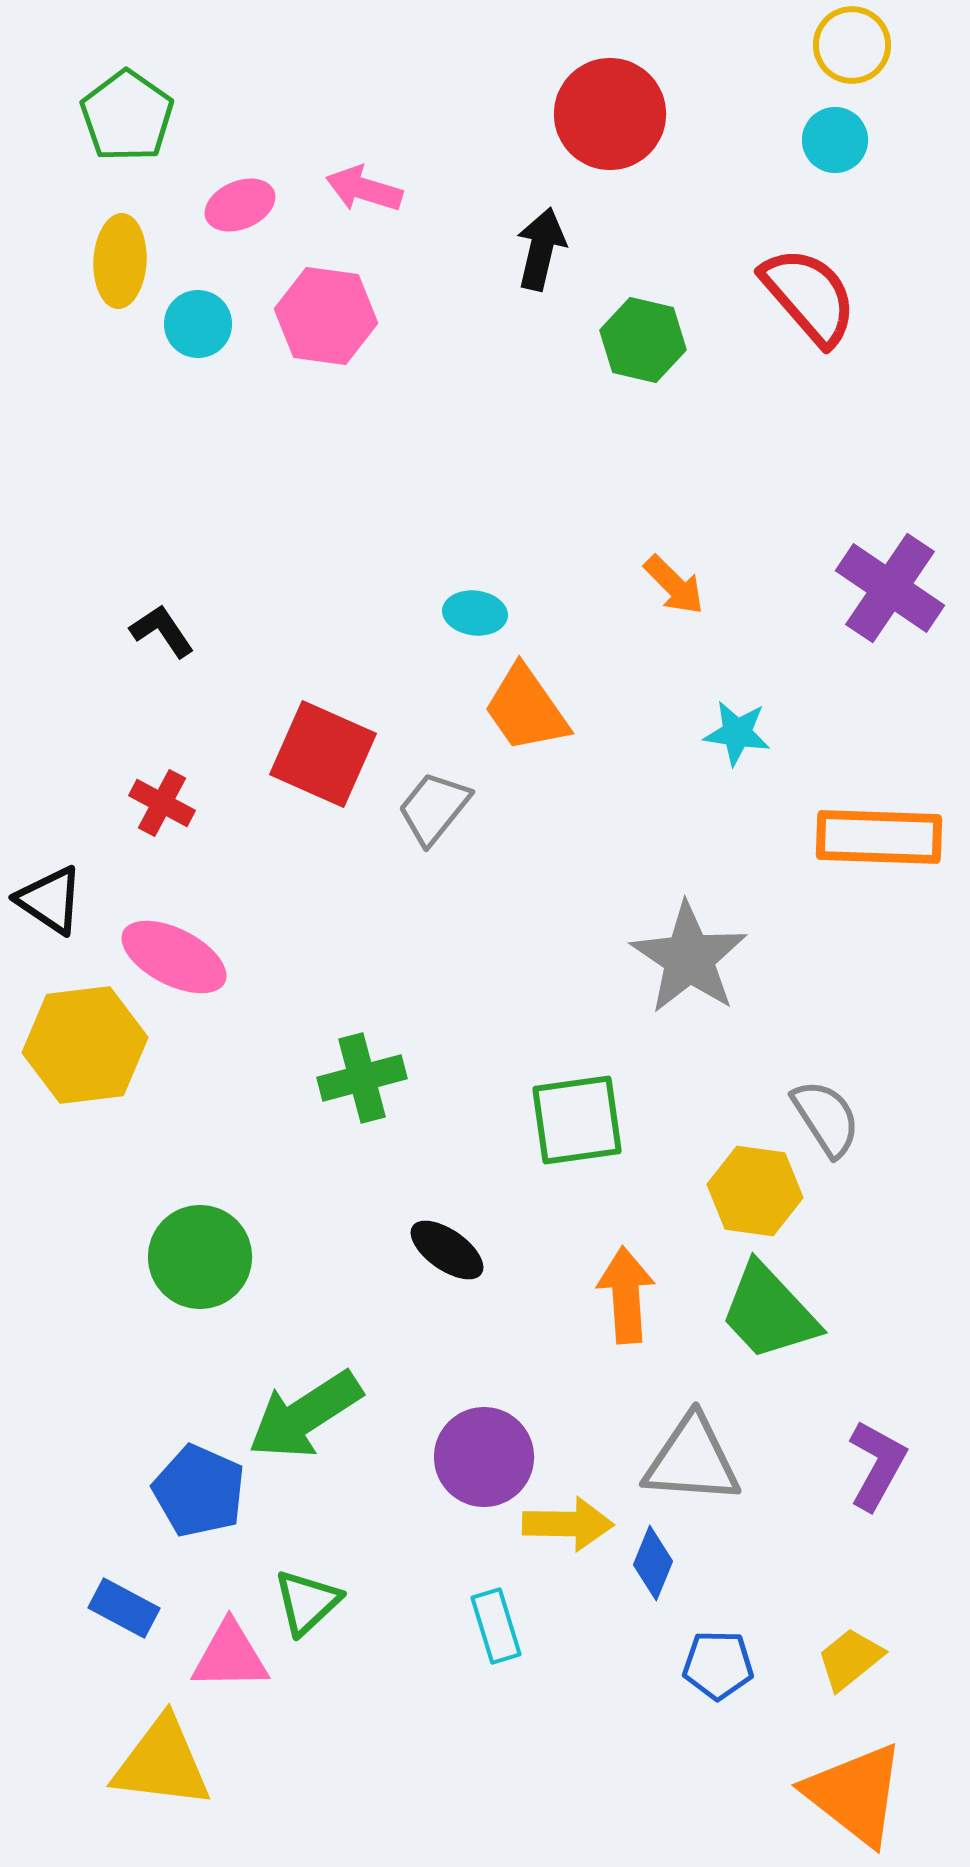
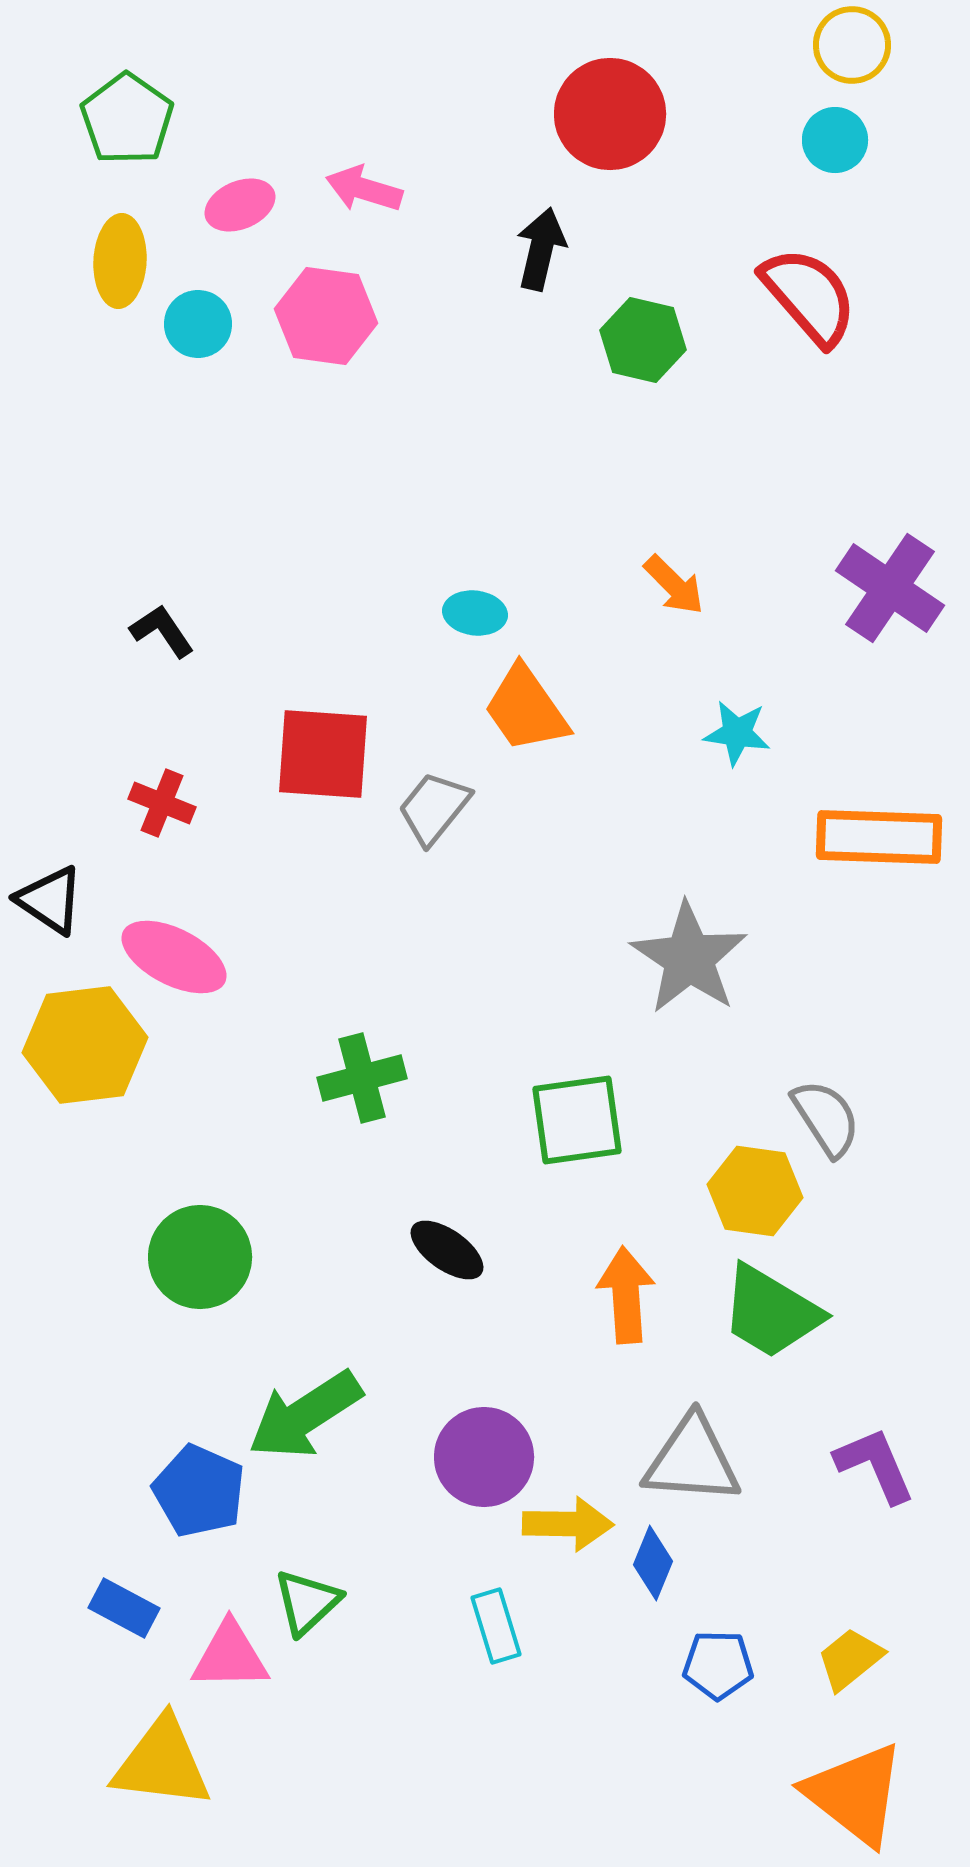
green pentagon at (127, 116): moved 3 px down
red square at (323, 754): rotated 20 degrees counterclockwise
red cross at (162, 803): rotated 6 degrees counterclockwise
green trapezoid at (769, 1312): moved 2 px right; rotated 16 degrees counterclockwise
purple L-shape at (877, 1465): moved 2 px left; rotated 52 degrees counterclockwise
